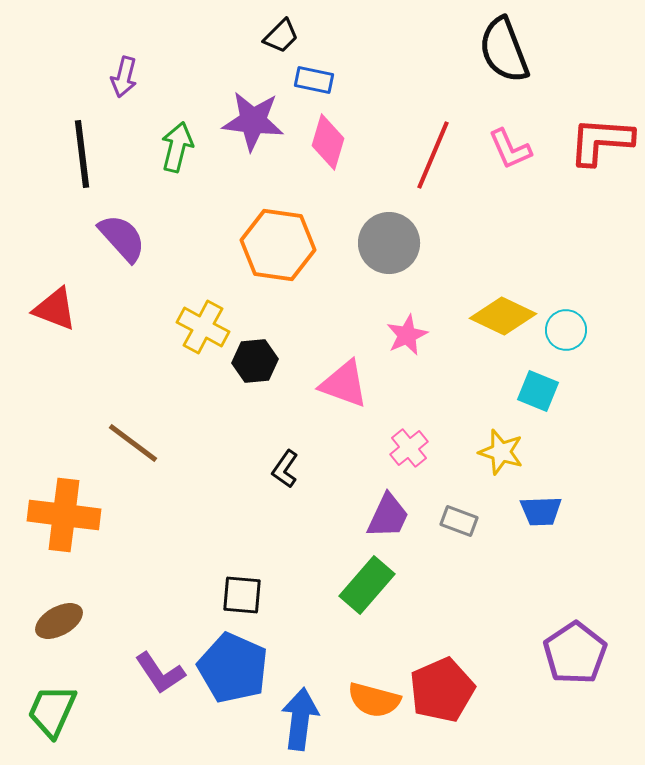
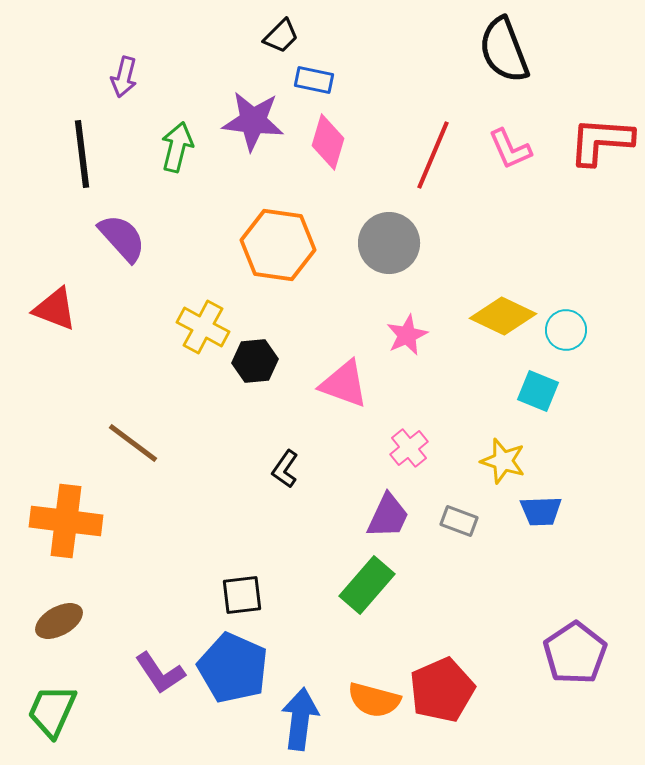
yellow star: moved 2 px right, 9 px down
orange cross: moved 2 px right, 6 px down
black square: rotated 12 degrees counterclockwise
